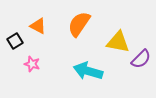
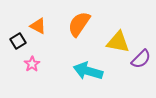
black square: moved 3 px right
pink star: rotated 21 degrees clockwise
